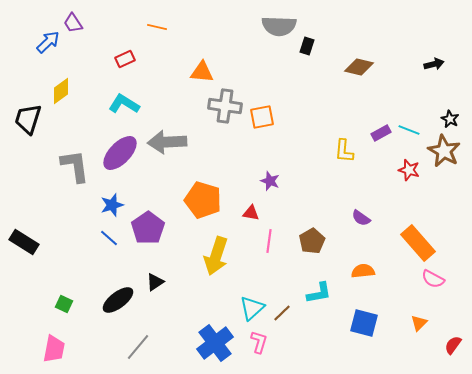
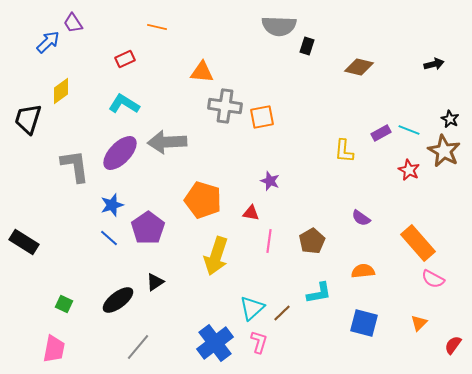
red star at (409, 170): rotated 10 degrees clockwise
